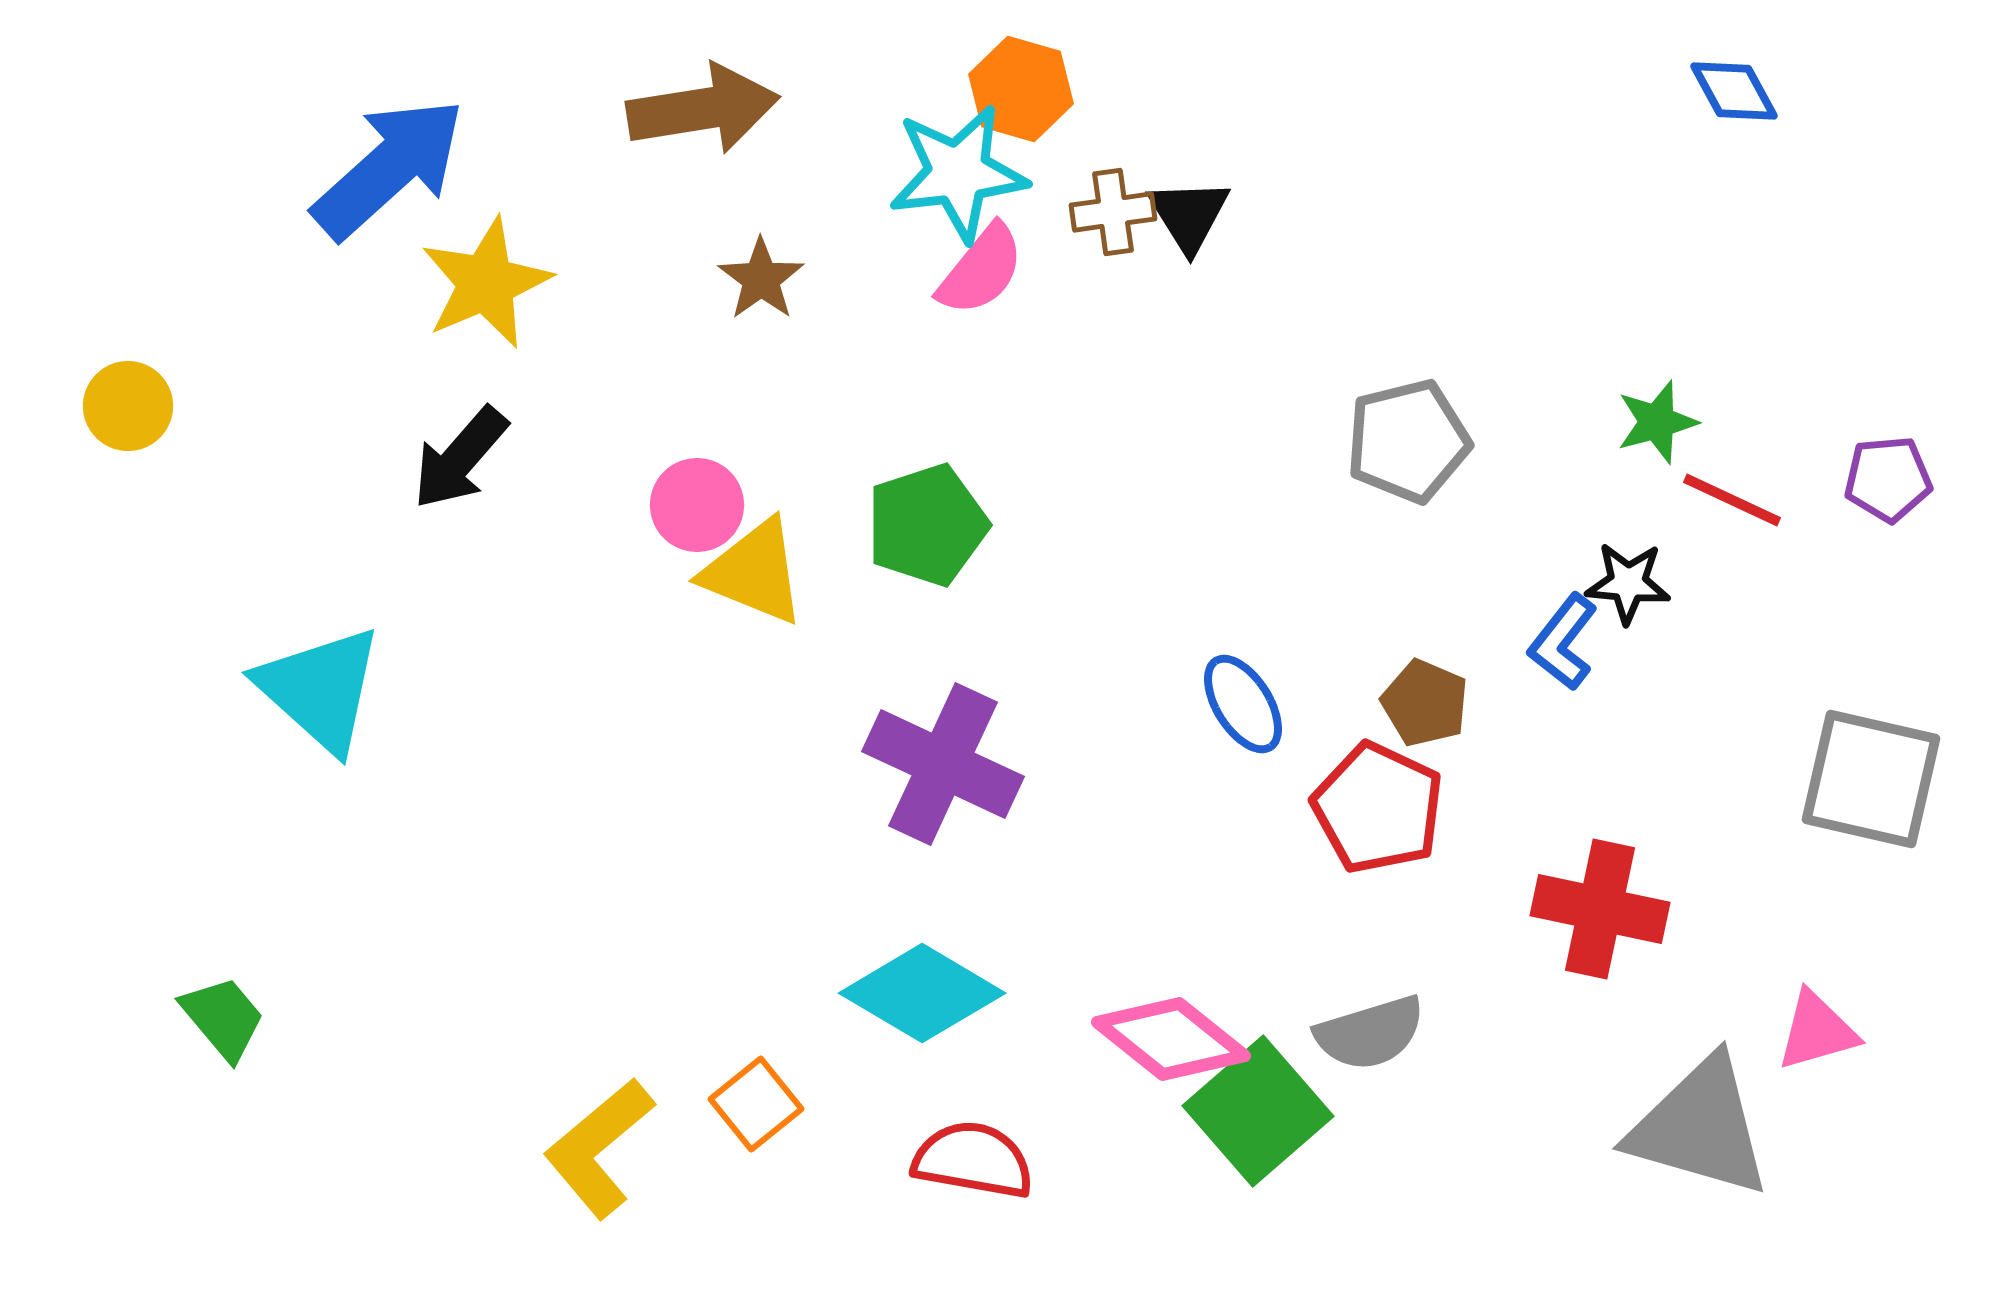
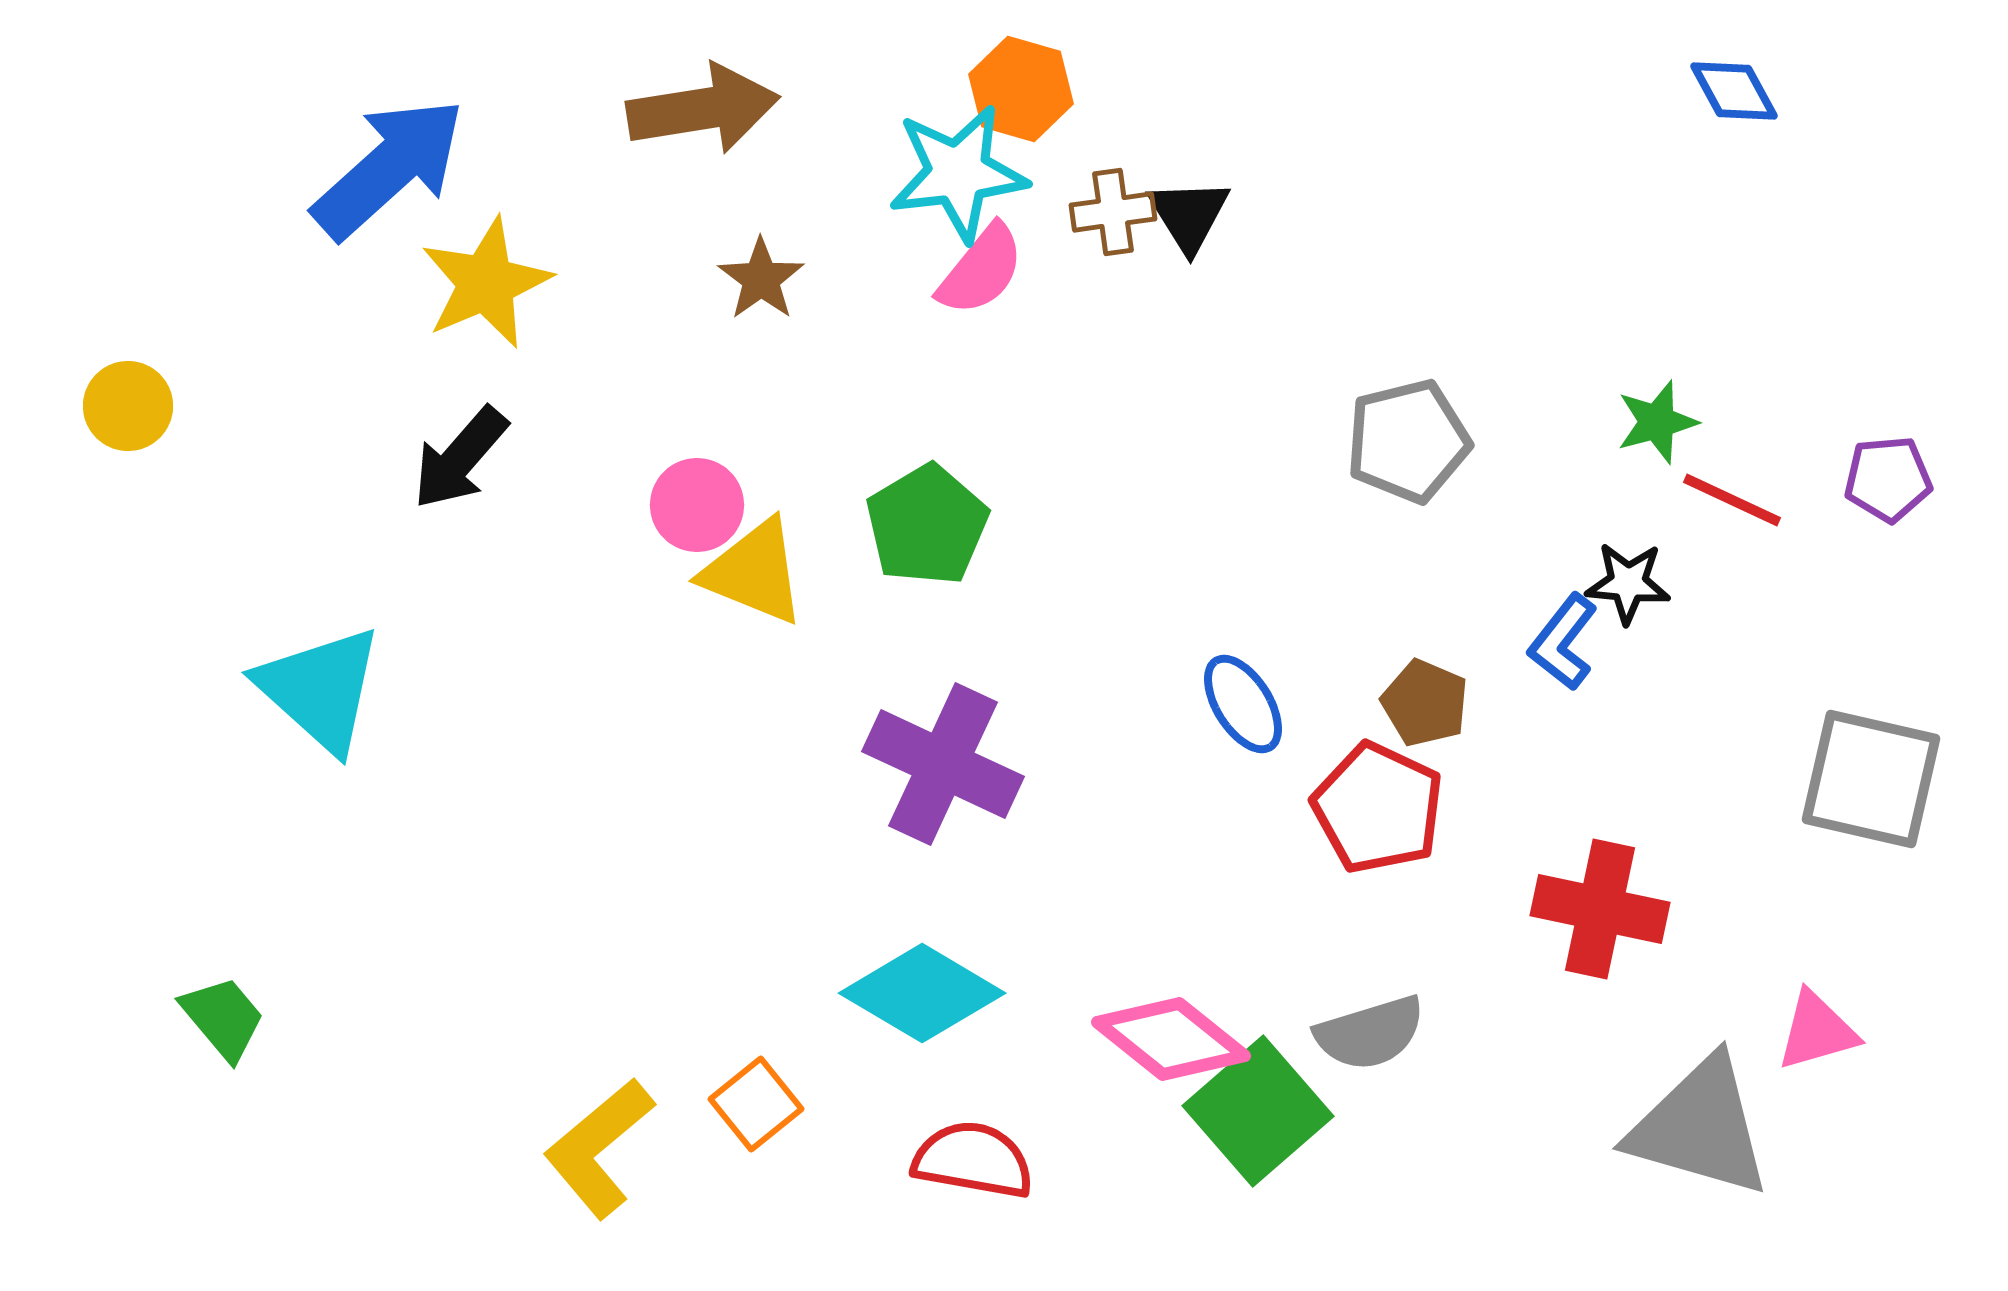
green pentagon: rotated 13 degrees counterclockwise
